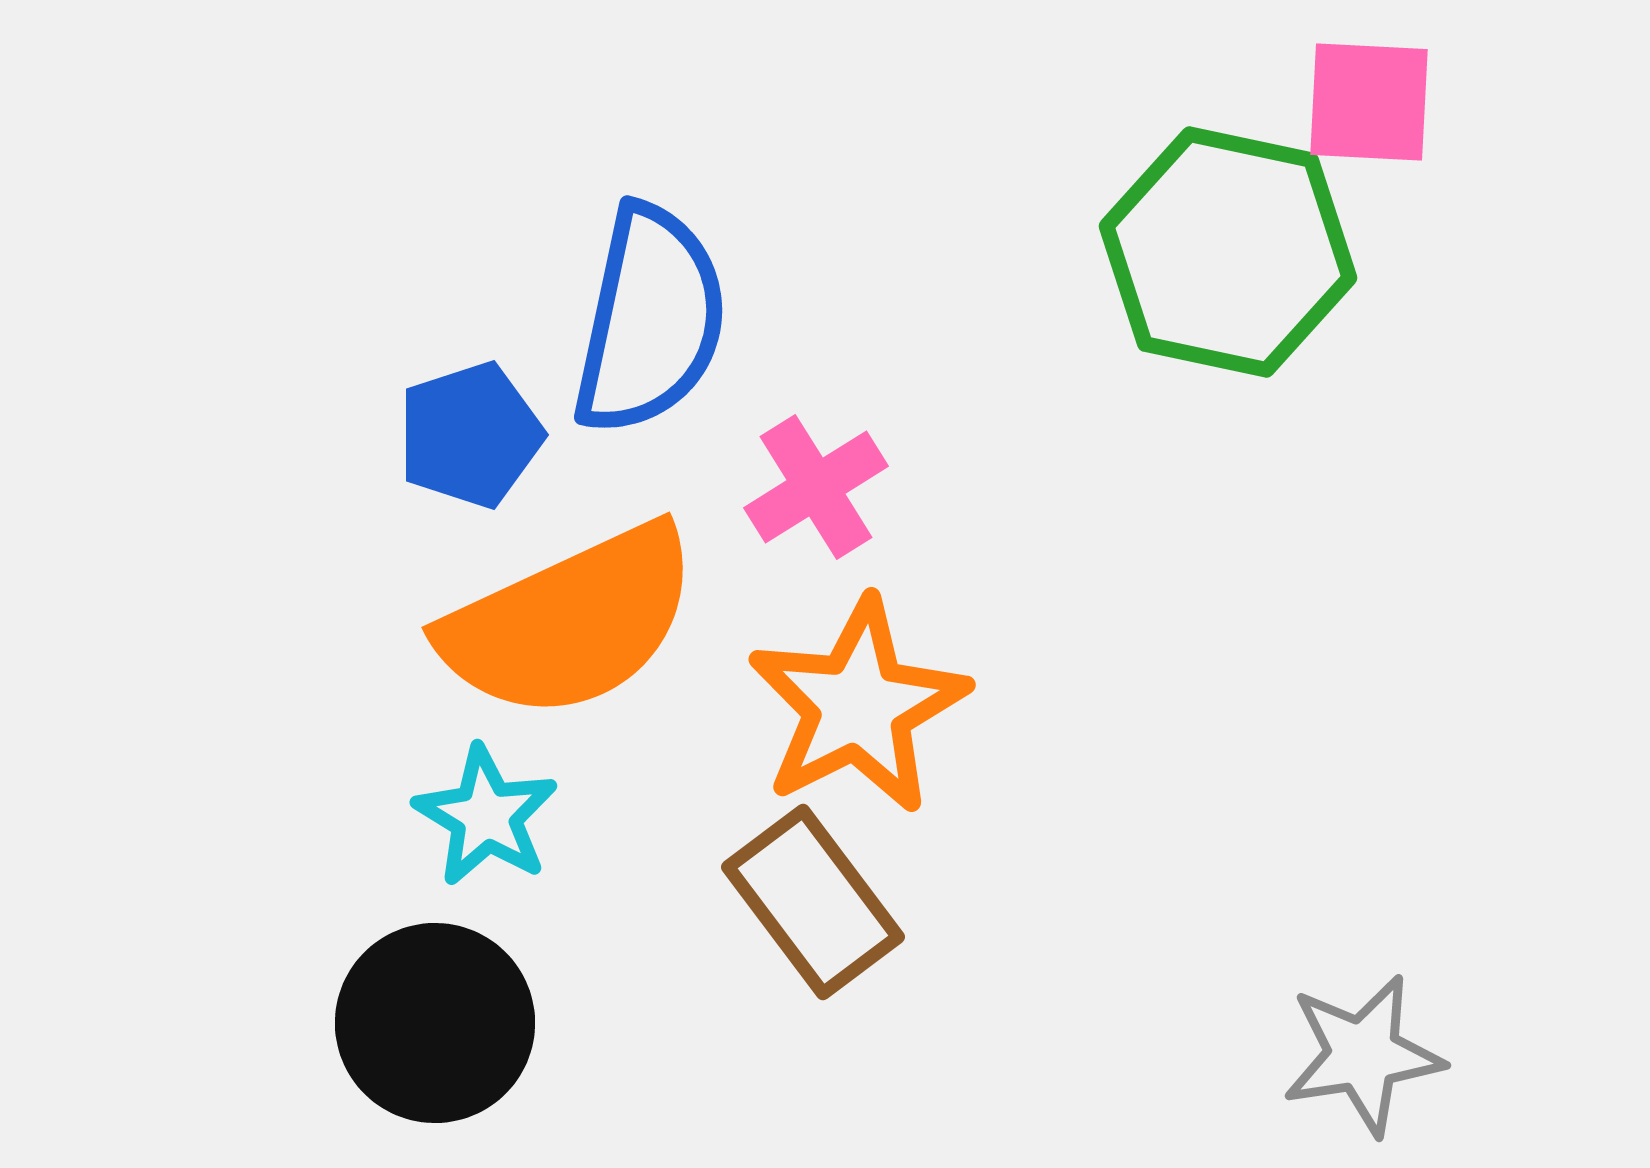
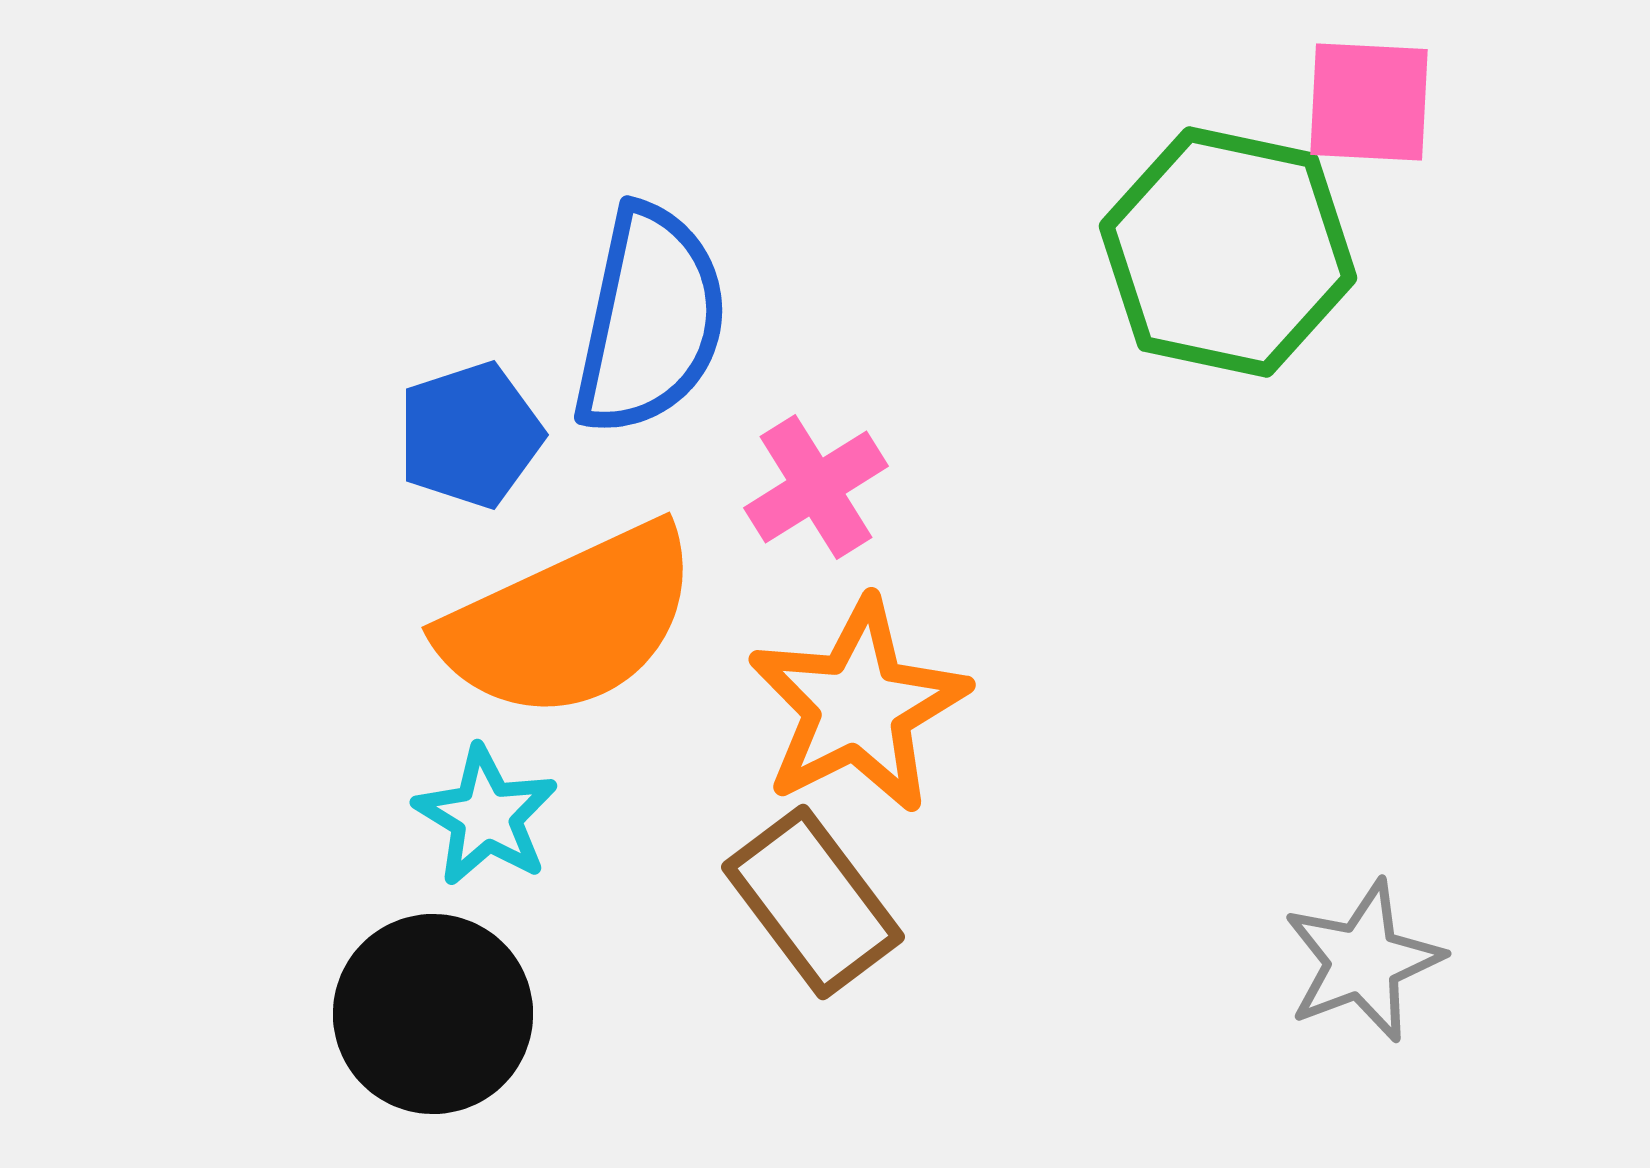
black circle: moved 2 px left, 9 px up
gray star: moved 94 px up; rotated 12 degrees counterclockwise
